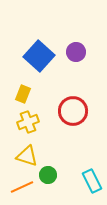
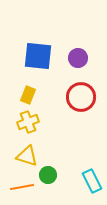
purple circle: moved 2 px right, 6 px down
blue square: moved 1 px left; rotated 36 degrees counterclockwise
yellow rectangle: moved 5 px right, 1 px down
red circle: moved 8 px right, 14 px up
orange line: rotated 15 degrees clockwise
